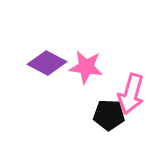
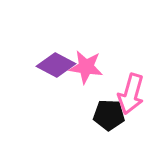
purple diamond: moved 9 px right, 2 px down
